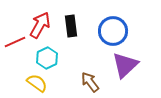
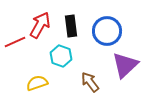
blue circle: moved 6 px left
cyan hexagon: moved 14 px right, 2 px up; rotated 15 degrees counterclockwise
yellow semicircle: rotated 55 degrees counterclockwise
